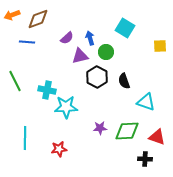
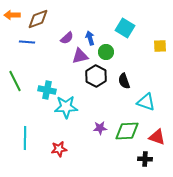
orange arrow: rotated 21 degrees clockwise
black hexagon: moved 1 px left, 1 px up
